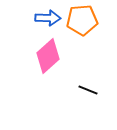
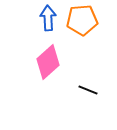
blue arrow: rotated 95 degrees counterclockwise
pink diamond: moved 6 px down
